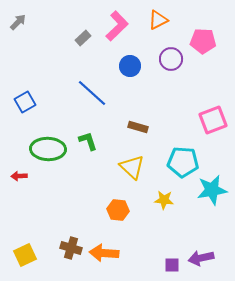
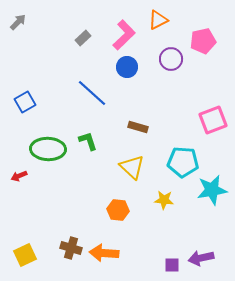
pink L-shape: moved 7 px right, 9 px down
pink pentagon: rotated 15 degrees counterclockwise
blue circle: moved 3 px left, 1 px down
red arrow: rotated 21 degrees counterclockwise
